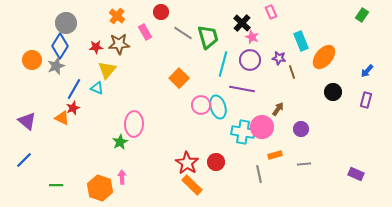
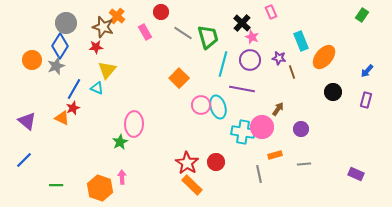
brown star at (119, 44): moved 16 px left, 17 px up; rotated 20 degrees clockwise
